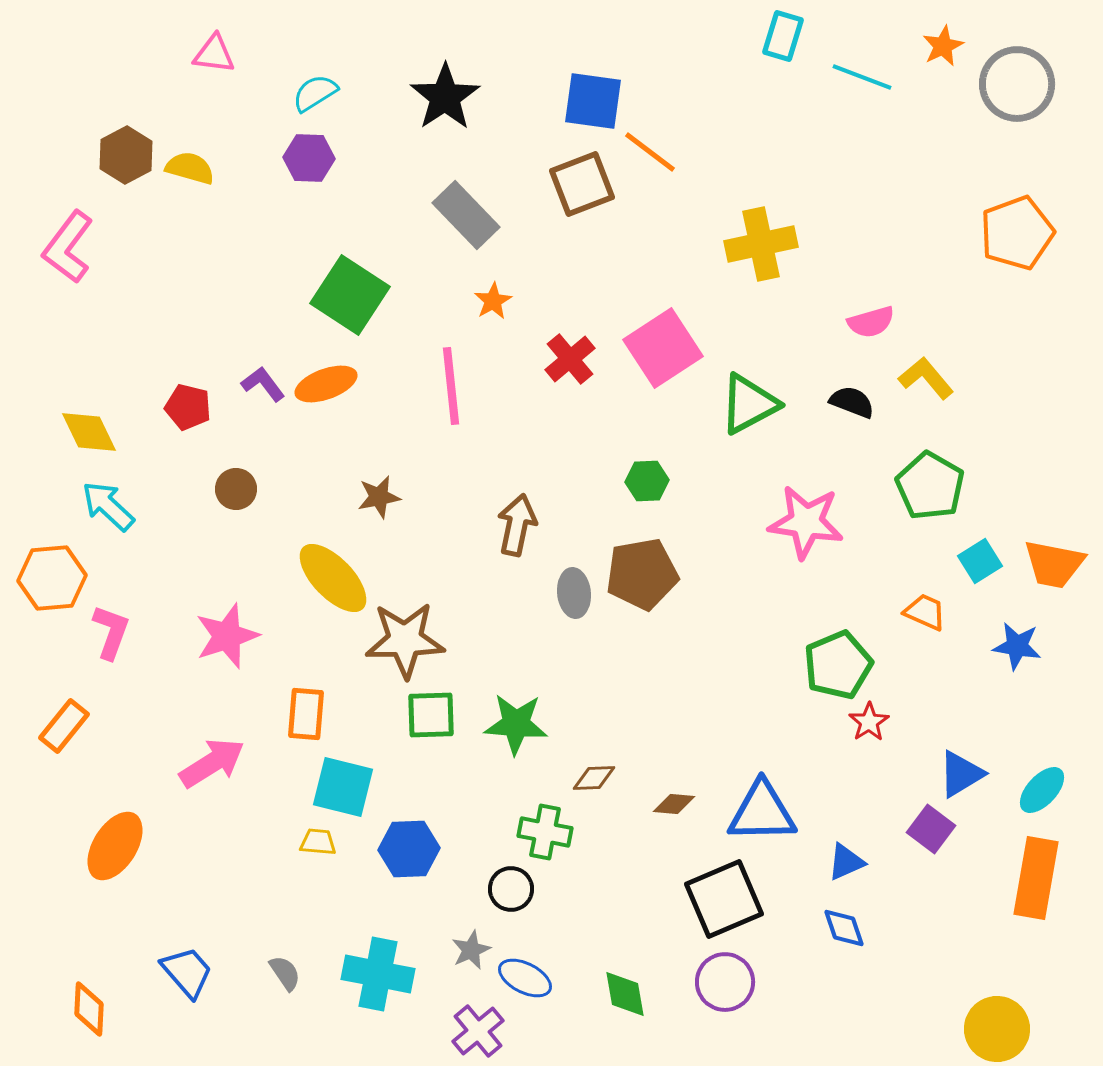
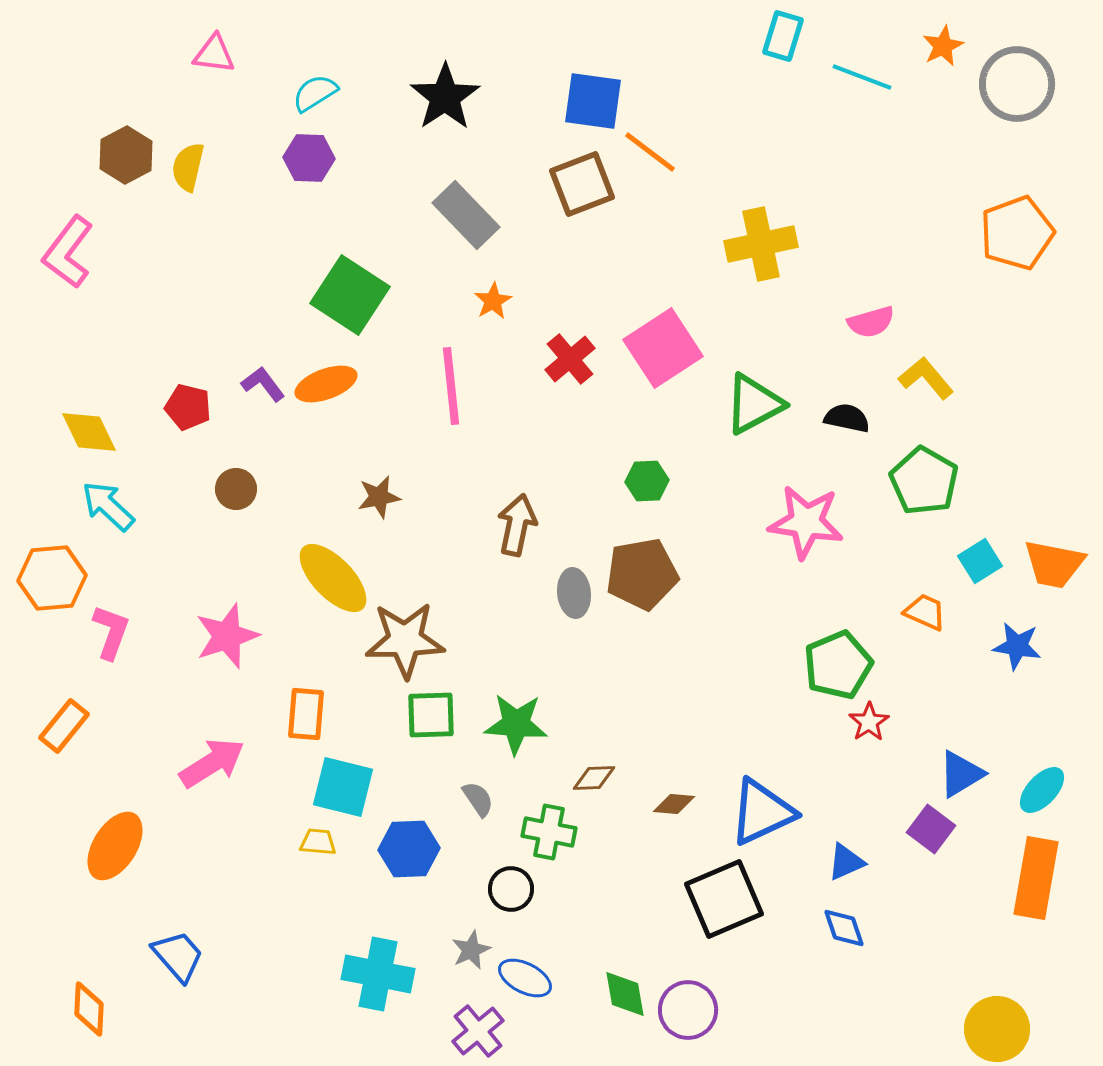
yellow semicircle at (190, 168): moved 2 px left, 1 px up; rotated 93 degrees counterclockwise
pink L-shape at (68, 247): moved 5 px down
black semicircle at (852, 402): moved 5 px left, 16 px down; rotated 9 degrees counterclockwise
green triangle at (749, 404): moved 5 px right
green pentagon at (930, 486): moved 6 px left, 5 px up
blue triangle at (762, 812): rotated 24 degrees counterclockwise
green cross at (545, 832): moved 4 px right
blue trapezoid at (187, 972): moved 9 px left, 16 px up
gray semicircle at (285, 973): moved 193 px right, 174 px up
purple circle at (725, 982): moved 37 px left, 28 px down
